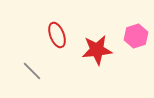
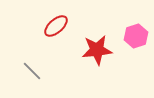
red ellipse: moved 1 px left, 9 px up; rotated 70 degrees clockwise
